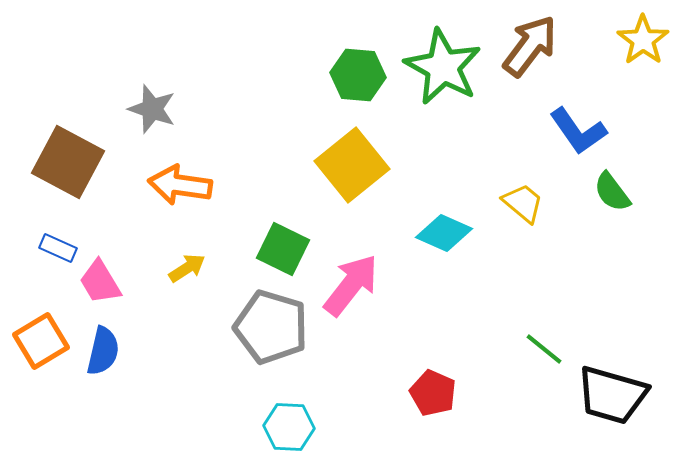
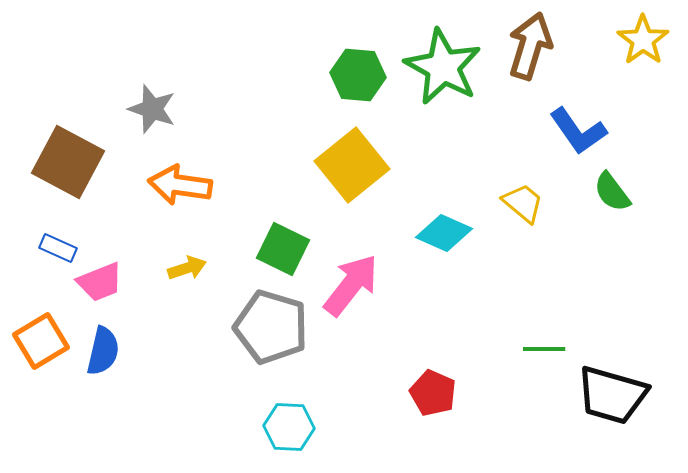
brown arrow: rotated 20 degrees counterclockwise
yellow arrow: rotated 15 degrees clockwise
pink trapezoid: rotated 81 degrees counterclockwise
green line: rotated 39 degrees counterclockwise
